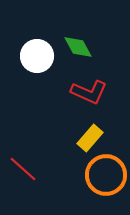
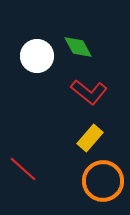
red L-shape: rotated 15 degrees clockwise
orange circle: moved 3 px left, 6 px down
